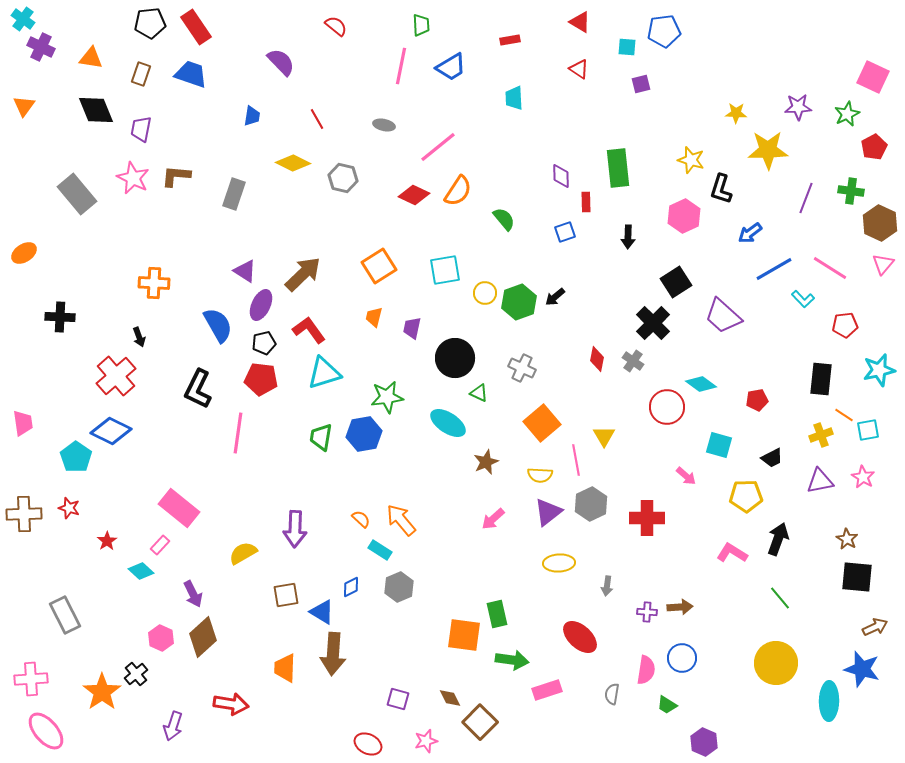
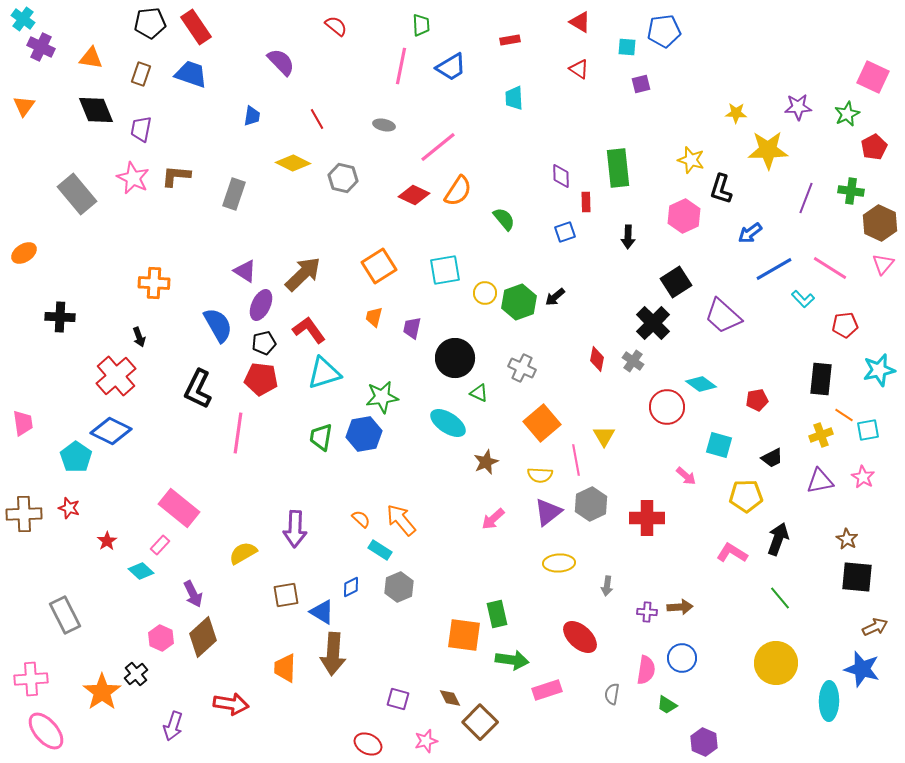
green star at (387, 397): moved 5 px left
